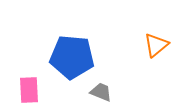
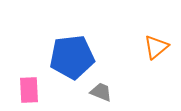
orange triangle: moved 2 px down
blue pentagon: rotated 12 degrees counterclockwise
